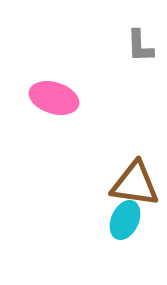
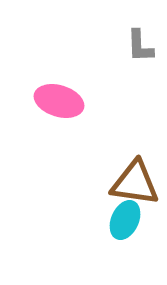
pink ellipse: moved 5 px right, 3 px down
brown triangle: moved 1 px up
